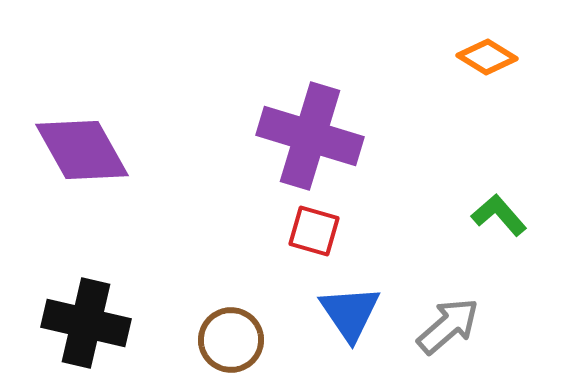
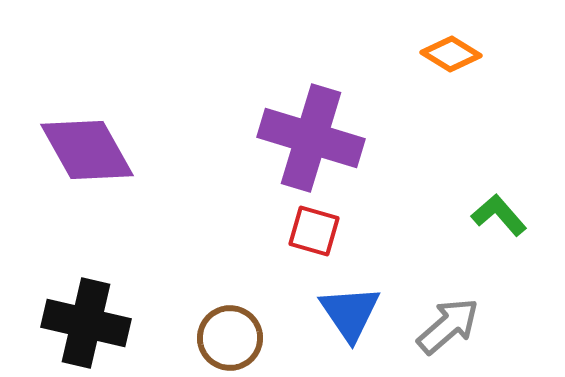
orange diamond: moved 36 px left, 3 px up
purple cross: moved 1 px right, 2 px down
purple diamond: moved 5 px right
brown circle: moved 1 px left, 2 px up
